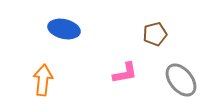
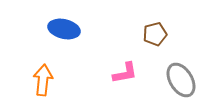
gray ellipse: rotated 8 degrees clockwise
